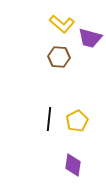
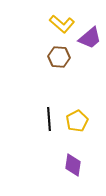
purple trapezoid: rotated 55 degrees counterclockwise
black line: rotated 10 degrees counterclockwise
